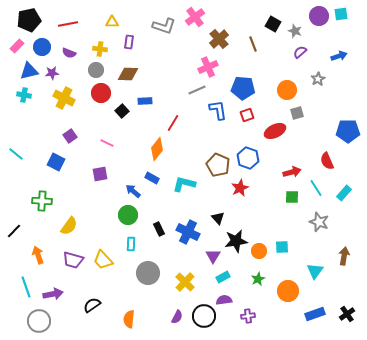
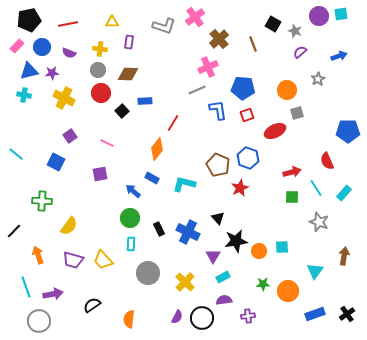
gray circle at (96, 70): moved 2 px right
green circle at (128, 215): moved 2 px right, 3 px down
green star at (258, 279): moved 5 px right, 5 px down; rotated 24 degrees clockwise
black circle at (204, 316): moved 2 px left, 2 px down
